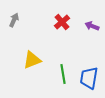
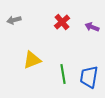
gray arrow: rotated 128 degrees counterclockwise
purple arrow: moved 1 px down
blue trapezoid: moved 1 px up
